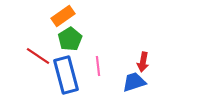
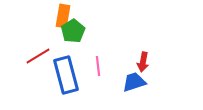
orange rectangle: rotated 45 degrees counterclockwise
green pentagon: moved 3 px right, 8 px up
red line: rotated 65 degrees counterclockwise
